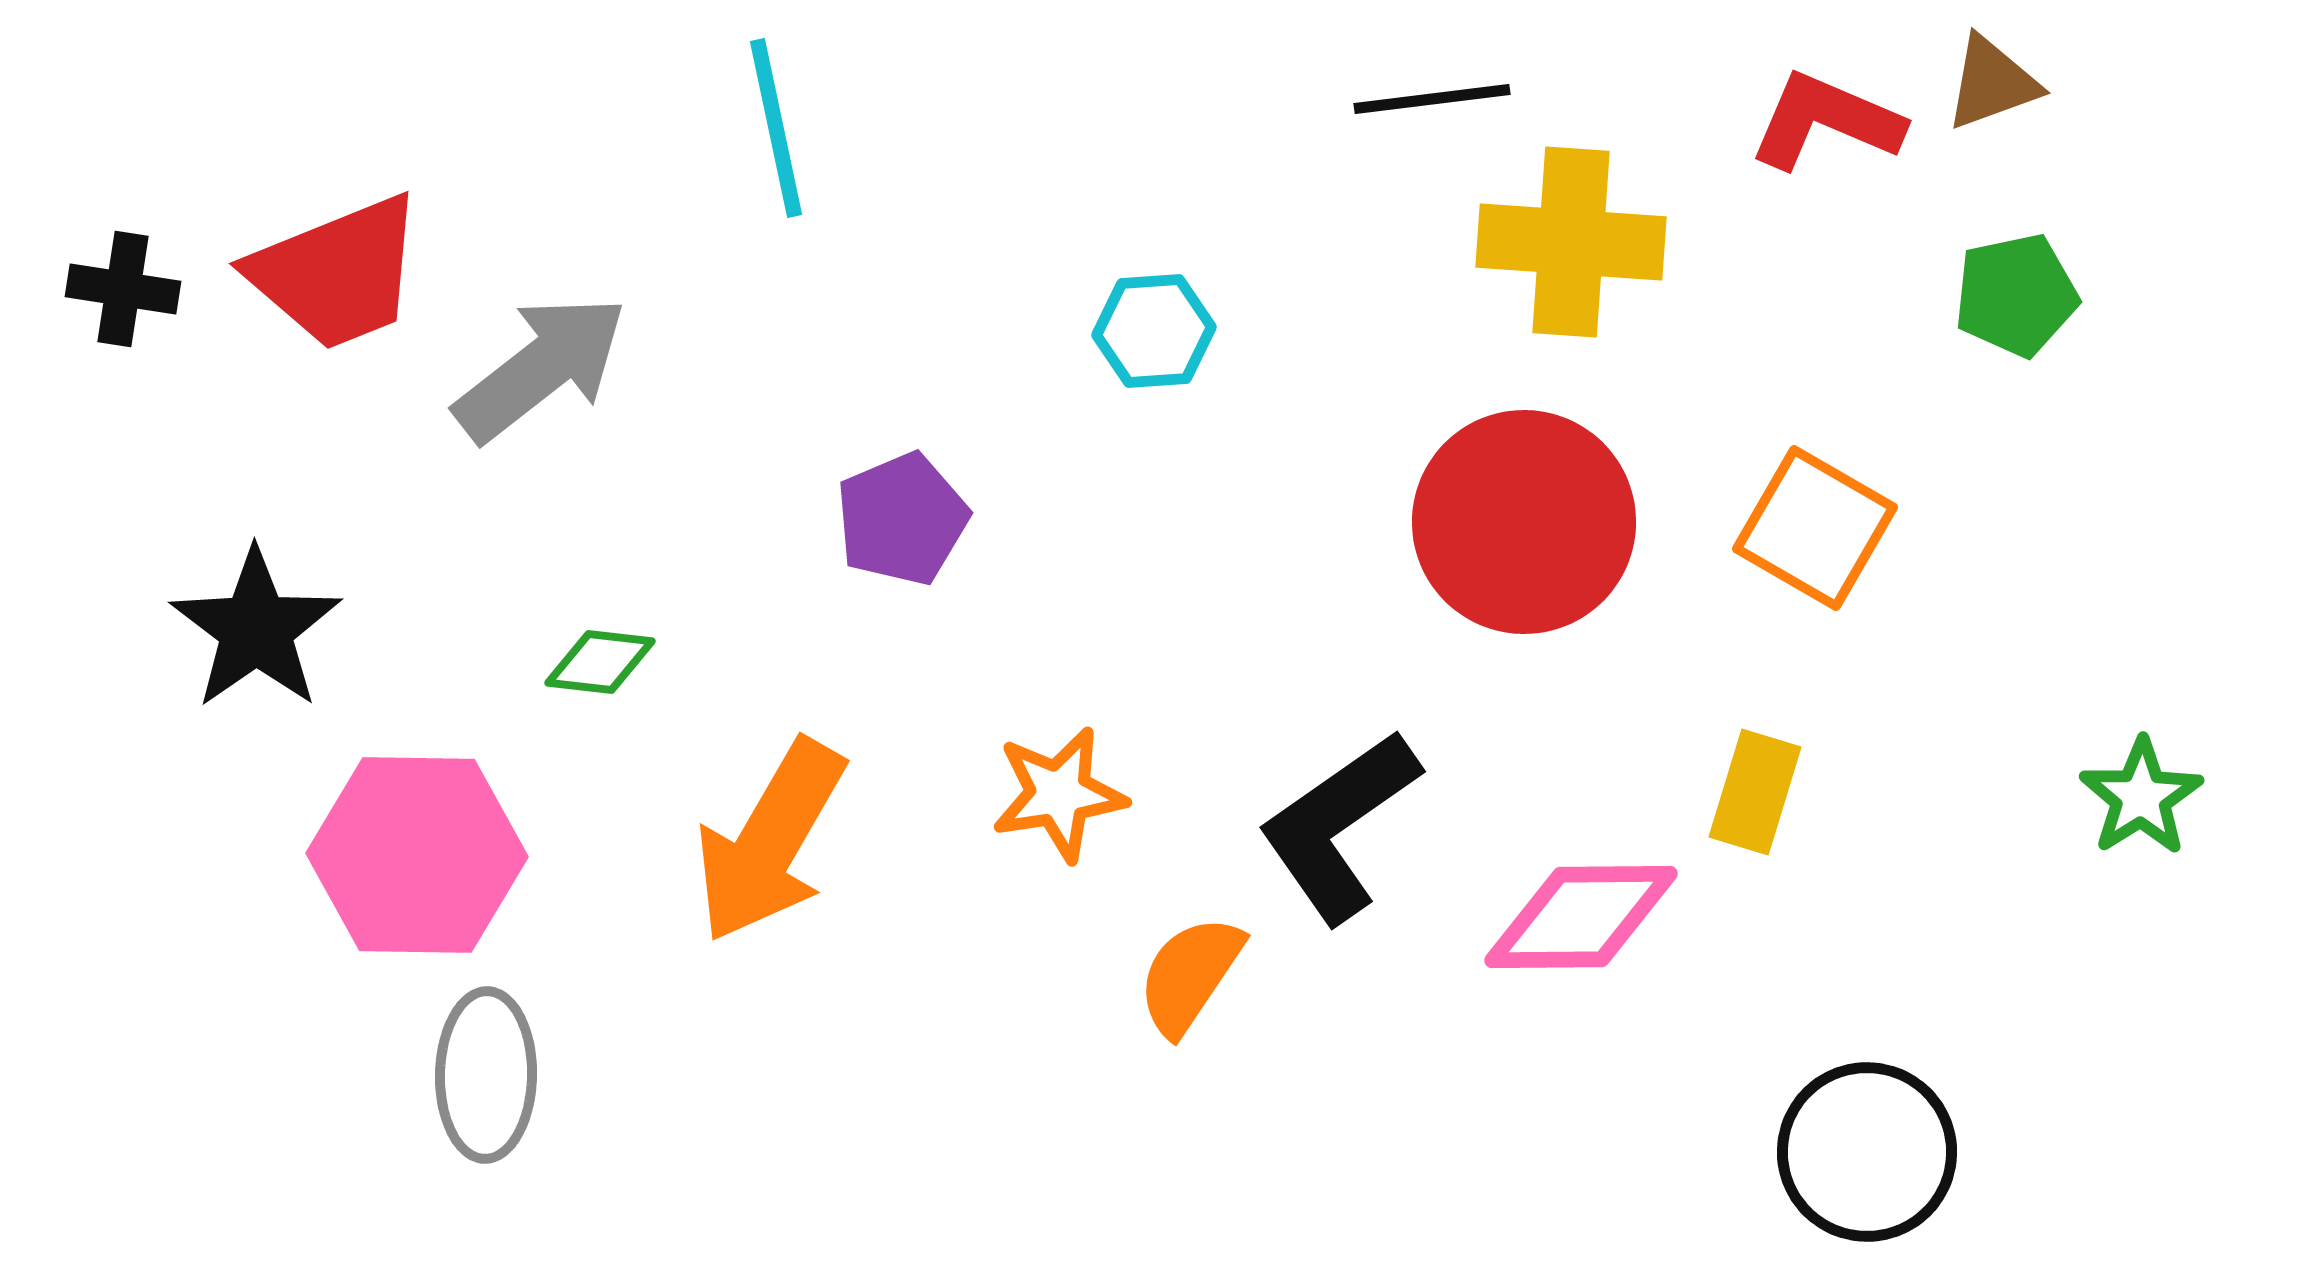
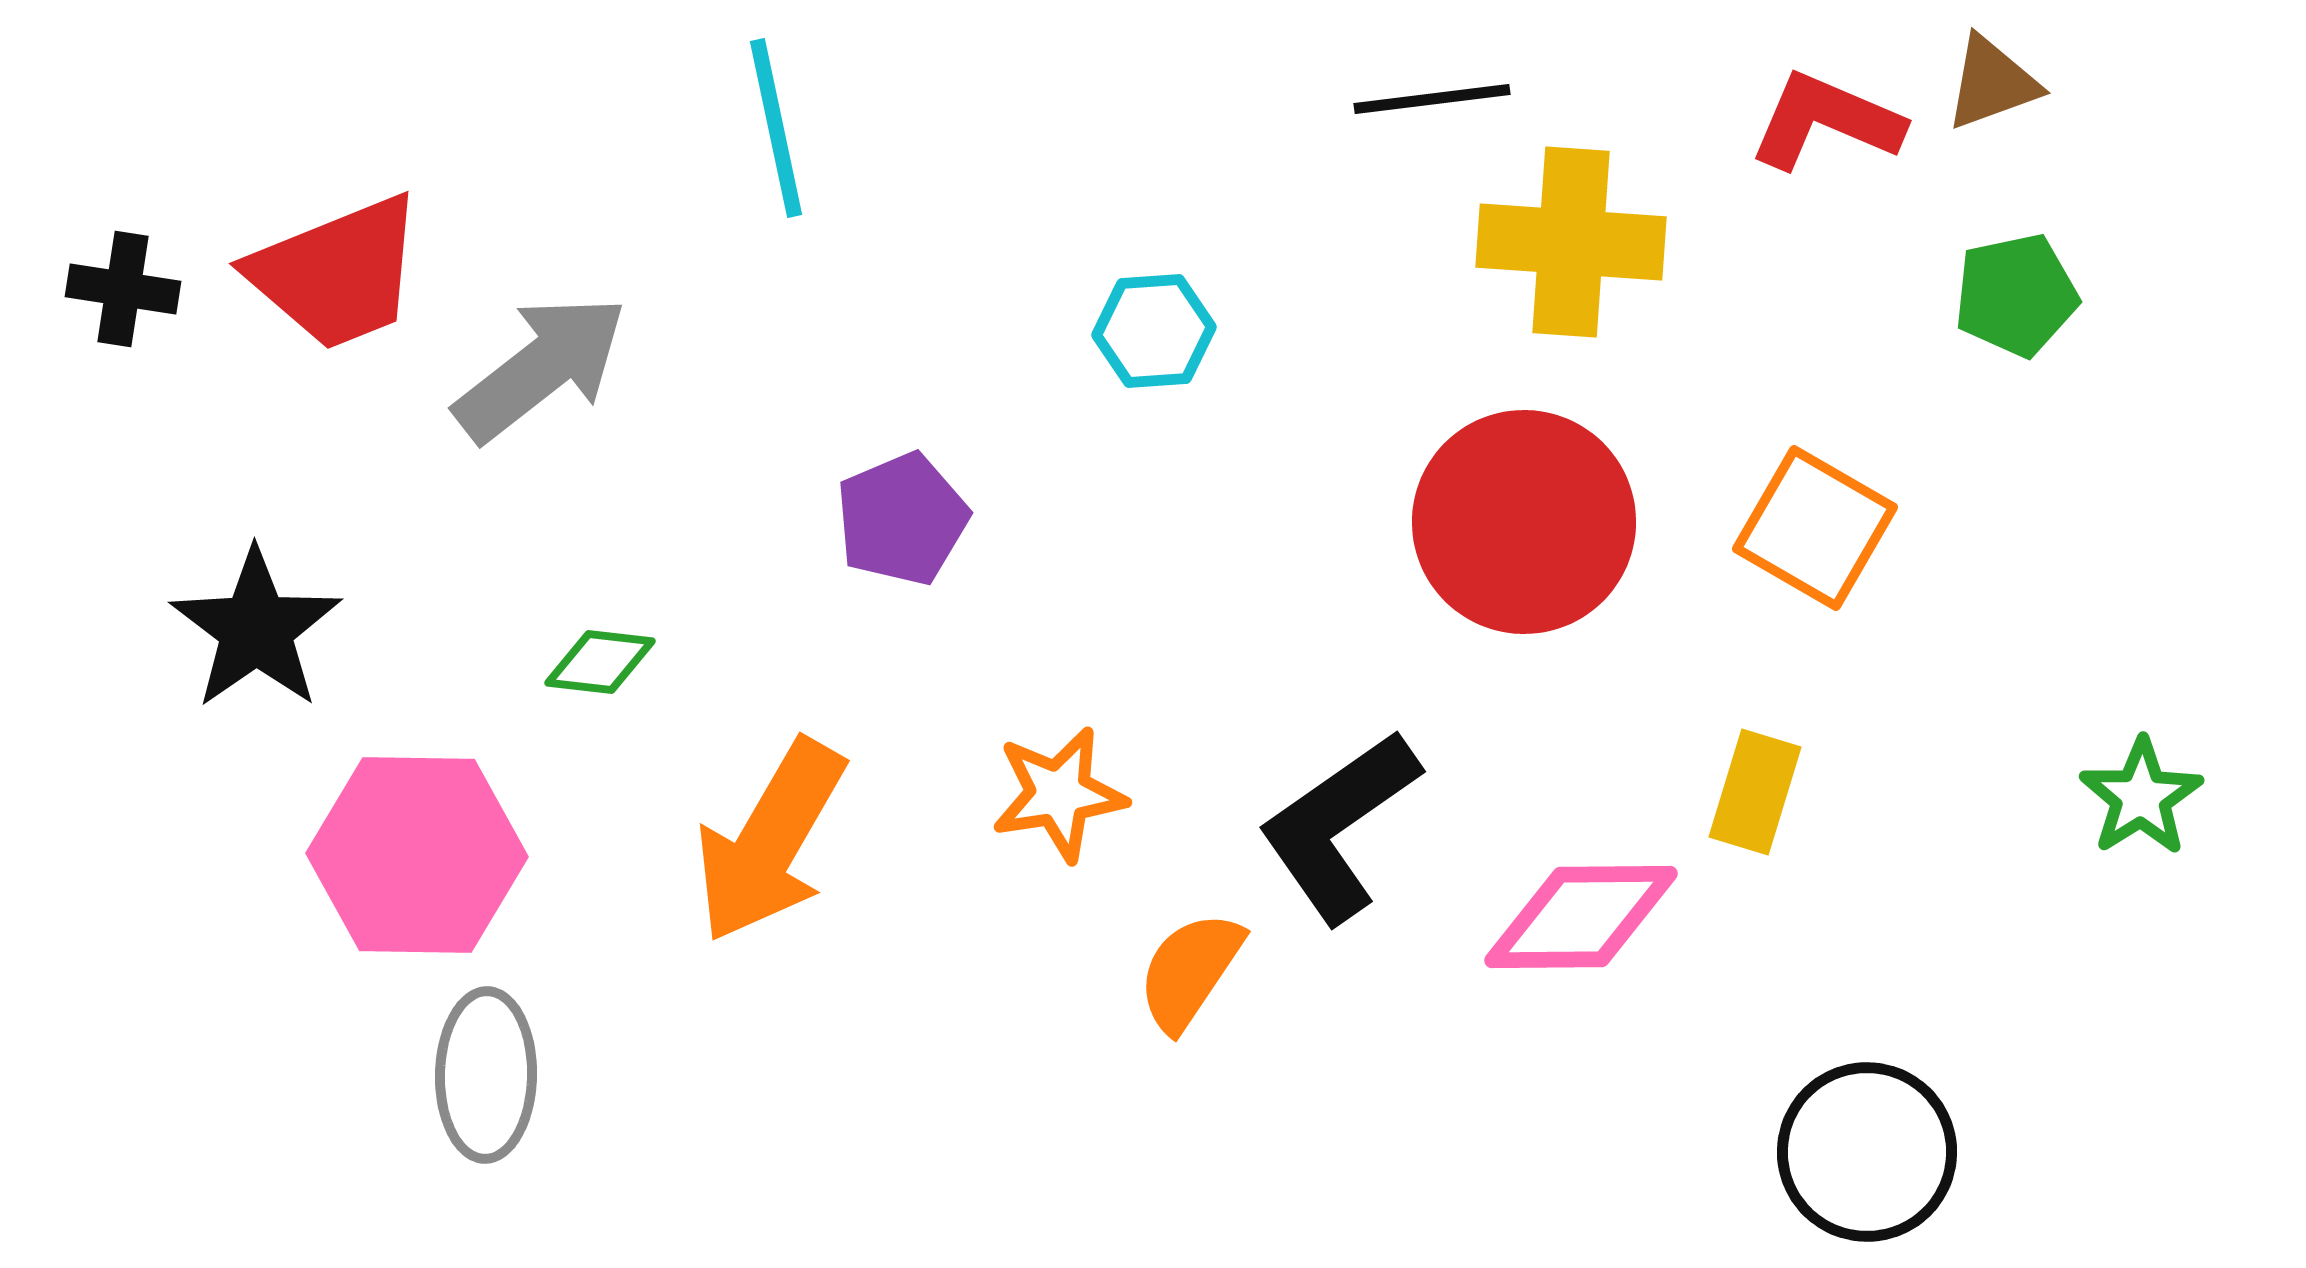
orange semicircle: moved 4 px up
